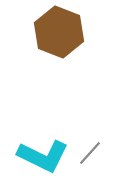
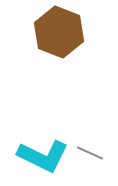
gray line: rotated 72 degrees clockwise
